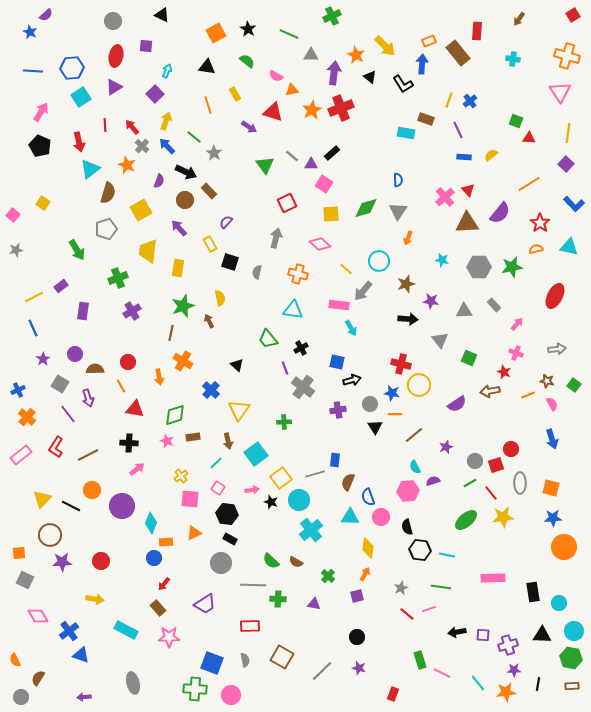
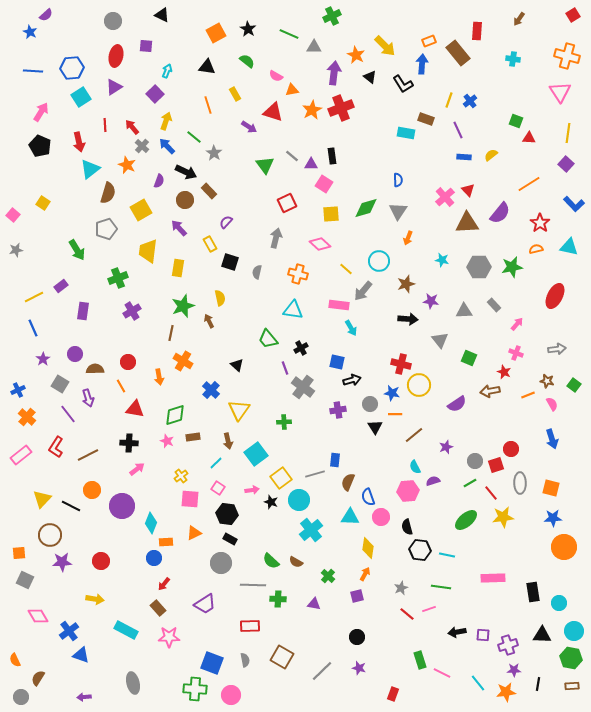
gray triangle at (311, 55): moved 3 px right, 8 px up
black rectangle at (332, 153): moved 3 px down; rotated 56 degrees counterclockwise
